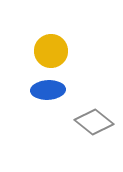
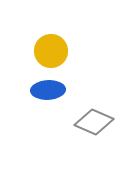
gray diamond: rotated 15 degrees counterclockwise
